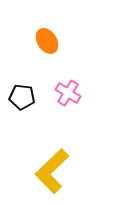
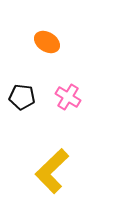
orange ellipse: moved 1 px down; rotated 25 degrees counterclockwise
pink cross: moved 4 px down
